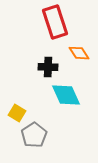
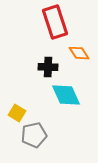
gray pentagon: rotated 20 degrees clockwise
